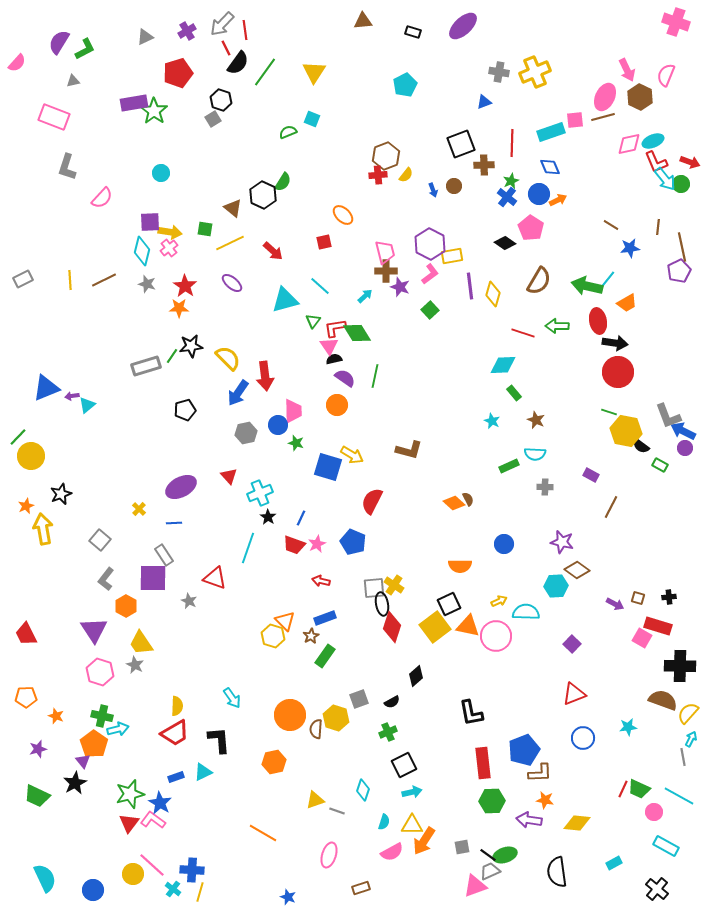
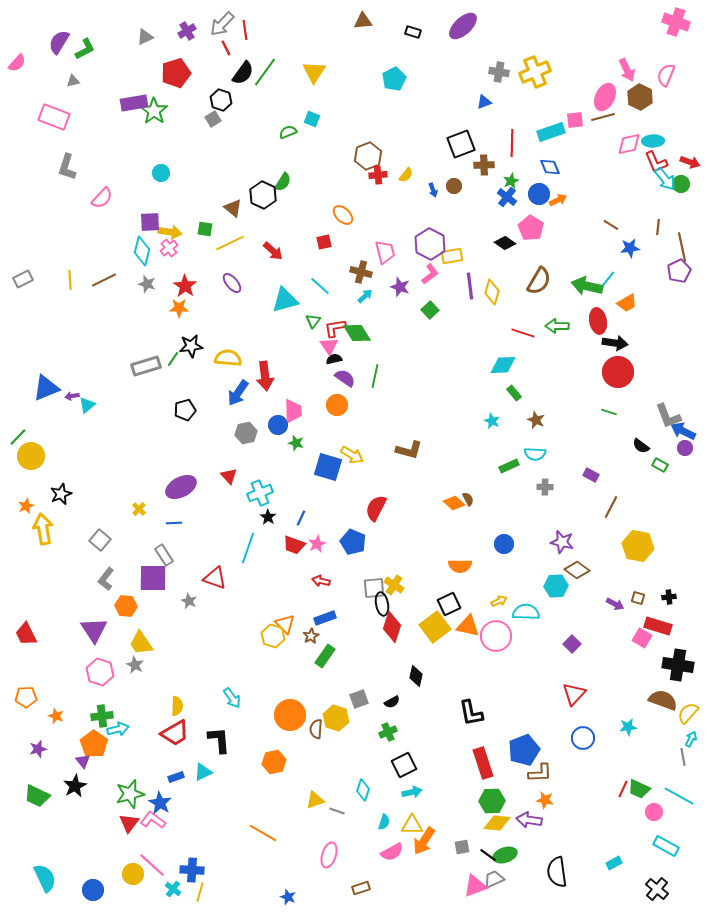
black semicircle at (238, 63): moved 5 px right, 10 px down
red pentagon at (178, 73): moved 2 px left
cyan pentagon at (405, 85): moved 11 px left, 6 px up
cyan ellipse at (653, 141): rotated 20 degrees clockwise
brown hexagon at (386, 156): moved 18 px left
brown cross at (386, 271): moved 25 px left, 1 px down; rotated 15 degrees clockwise
purple ellipse at (232, 283): rotated 10 degrees clockwise
yellow diamond at (493, 294): moved 1 px left, 2 px up
green line at (172, 356): moved 1 px right, 3 px down
yellow semicircle at (228, 358): rotated 40 degrees counterclockwise
yellow hexagon at (626, 431): moved 12 px right, 115 px down
red semicircle at (372, 501): moved 4 px right, 7 px down
orange hexagon at (126, 606): rotated 25 degrees counterclockwise
orange triangle at (285, 621): moved 3 px down
black cross at (680, 666): moved 2 px left, 1 px up; rotated 8 degrees clockwise
black diamond at (416, 676): rotated 35 degrees counterclockwise
red triangle at (574, 694): rotated 25 degrees counterclockwise
green cross at (102, 716): rotated 20 degrees counterclockwise
red rectangle at (483, 763): rotated 12 degrees counterclockwise
black star at (75, 783): moved 3 px down
yellow diamond at (577, 823): moved 80 px left
gray trapezoid at (490, 871): moved 4 px right, 8 px down
